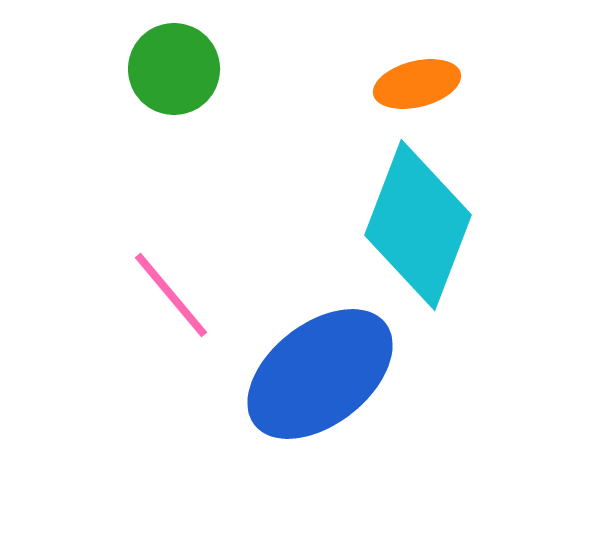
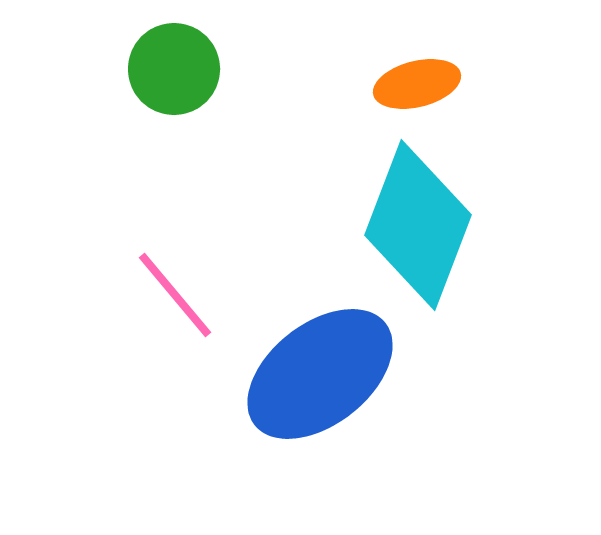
pink line: moved 4 px right
